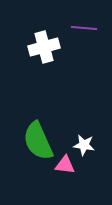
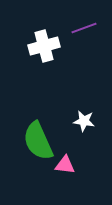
purple line: rotated 25 degrees counterclockwise
white cross: moved 1 px up
white star: moved 24 px up
